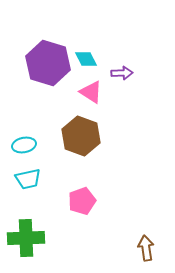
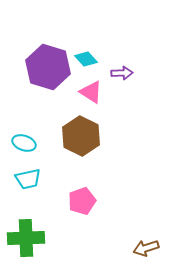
cyan diamond: rotated 15 degrees counterclockwise
purple hexagon: moved 4 px down
brown hexagon: rotated 6 degrees clockwise
cyan ellipse: moved 2 px up; rotated 30 degrees clockwise
brown arrow: rotated 100 degrees counterclockwise
